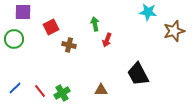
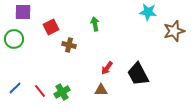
red arrow: moved 28 px down; rotated 16 degrees clockwise
green cross: moved 1 px up
